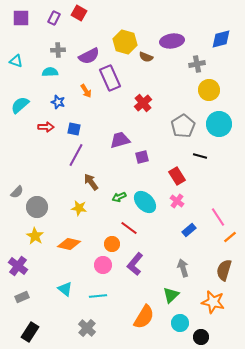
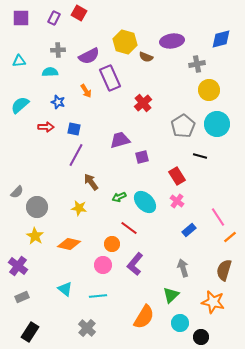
cyan triangle at (16, 61): moved 3 px right; rotated 24 degrees counterclockwise
cyan circle at (219, 124): moved 2 px left
